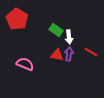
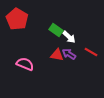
white arrow: rotated 40 degrees counterclockwise
purple arrow: rotated 64 degrees counterclockwise
